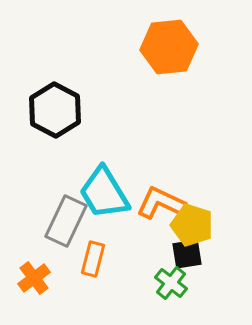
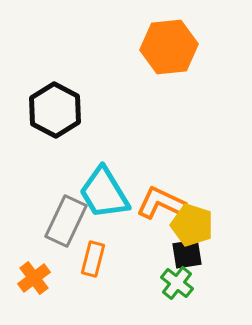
green cross: moved 6 px right
